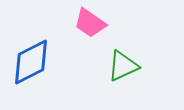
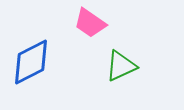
green triangle: moved 2 px left
